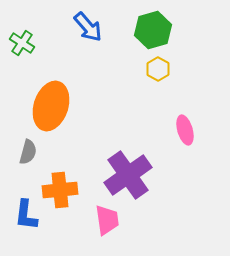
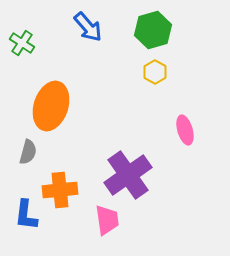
yellow hexagon: moved 3 px left, 3 px down
